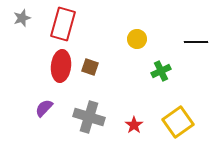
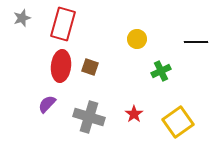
purple semicircle: moved 3 px right, 4 px up
red star: moved 11 px up
